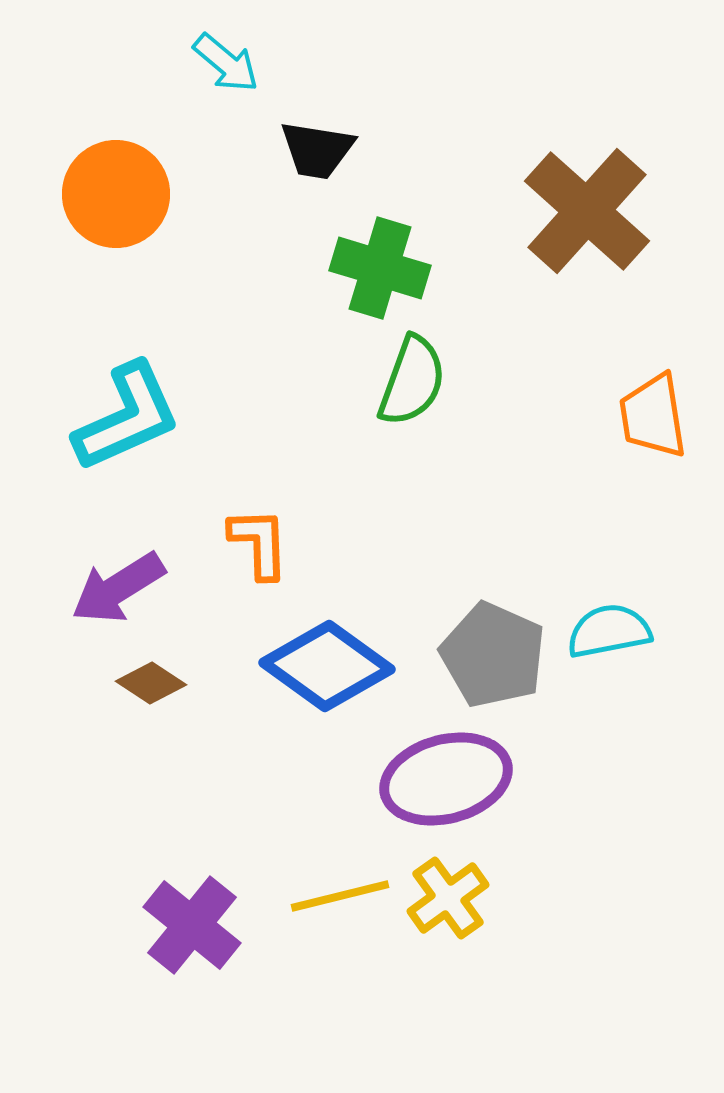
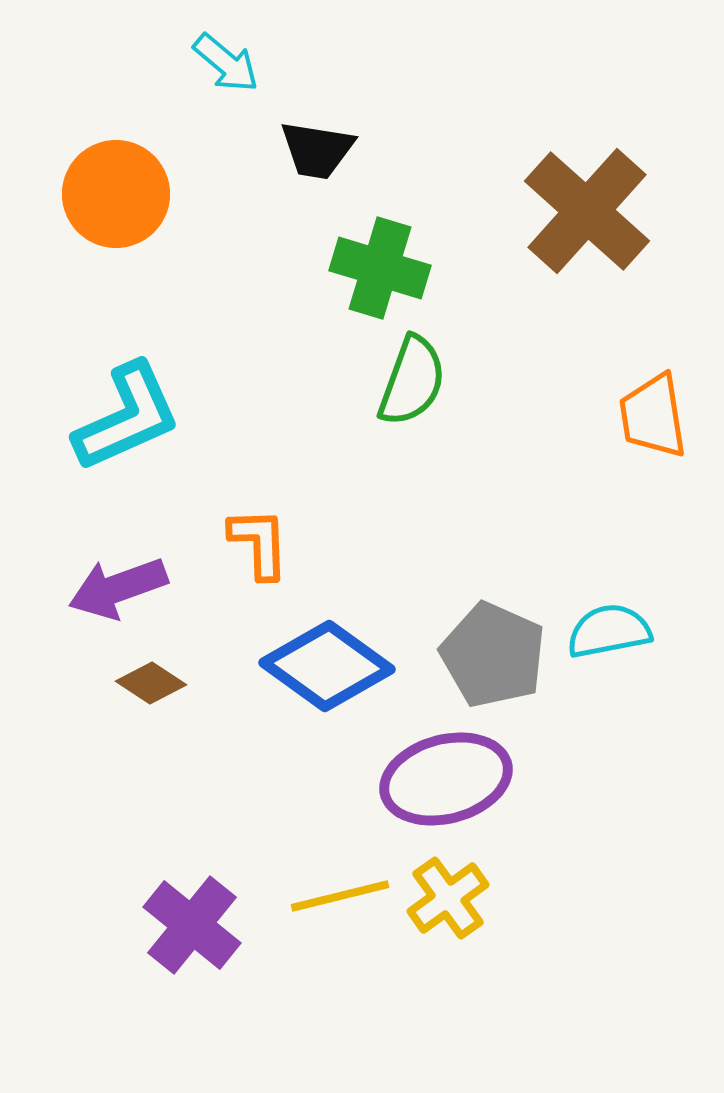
purple arrow: rotated 12 degrees clockwise
